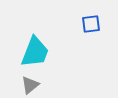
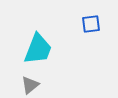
cyan trapezoid: moved 3 px right, 3 px up
